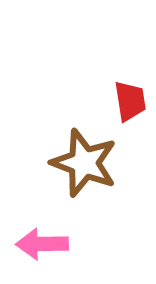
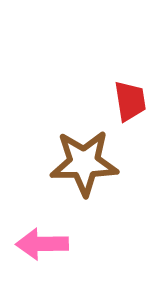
brown star: rotated 22 degrees counterclockwise
